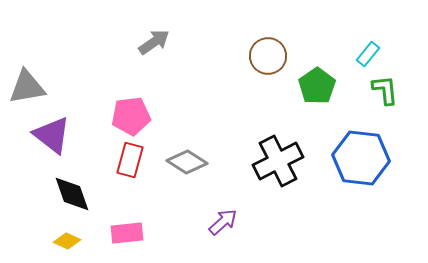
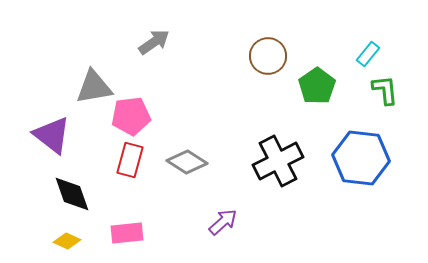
gray triangle: moved 67 px right
